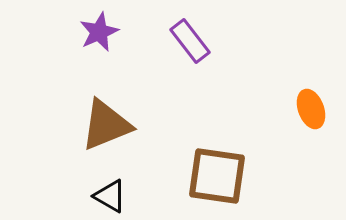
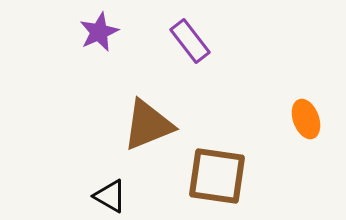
orange ellipse: moved 5 px left, 10 px down
brown triangle: moved 42 px right
